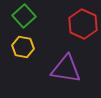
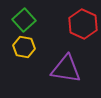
green square: moved 4 px down
yellow hexagon: moved 1 px right
